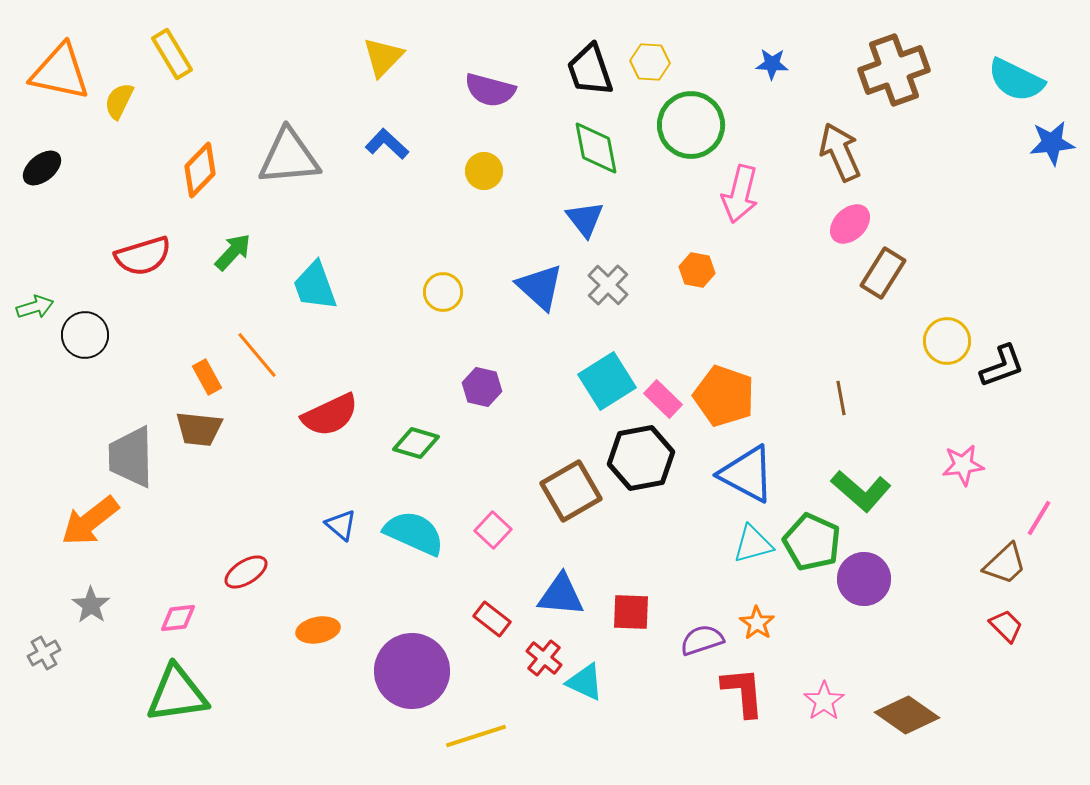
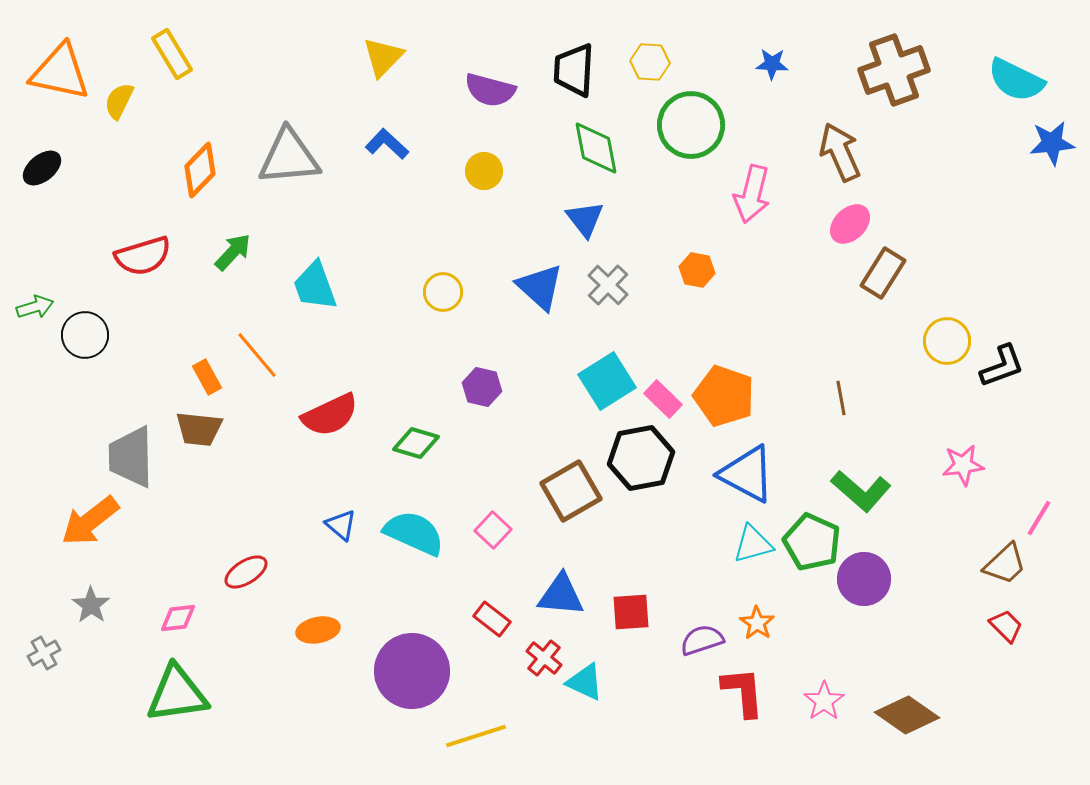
black trapezoid at (590, 70): moved 16 px left; rotated 22 degrees clockwise
pink arrow at (740, 194): moved 12 px right
red square at (631, 612): rotated 6 degrees counterclockwise
